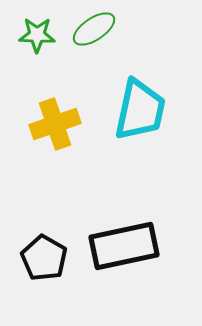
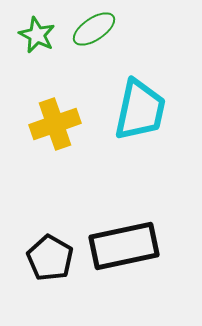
green star: rotated 24 degrees clockwise
black pentagon: moved 6 px right
